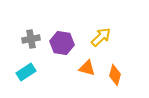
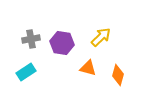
orange triangle: moved 1 px right
orange diamond: moved 3 px right
